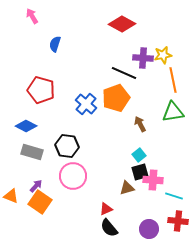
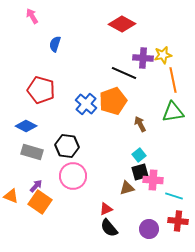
orange pentagon: moved 3 px left, 3 px down
